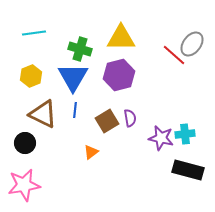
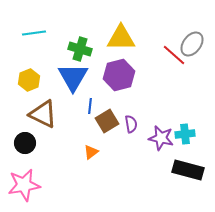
yellow hexagon: moved 2 px left, 4 px down
blue line: moved 15 px right, 4 px up
purple semicircle: moved 1 px right, 6 px down
